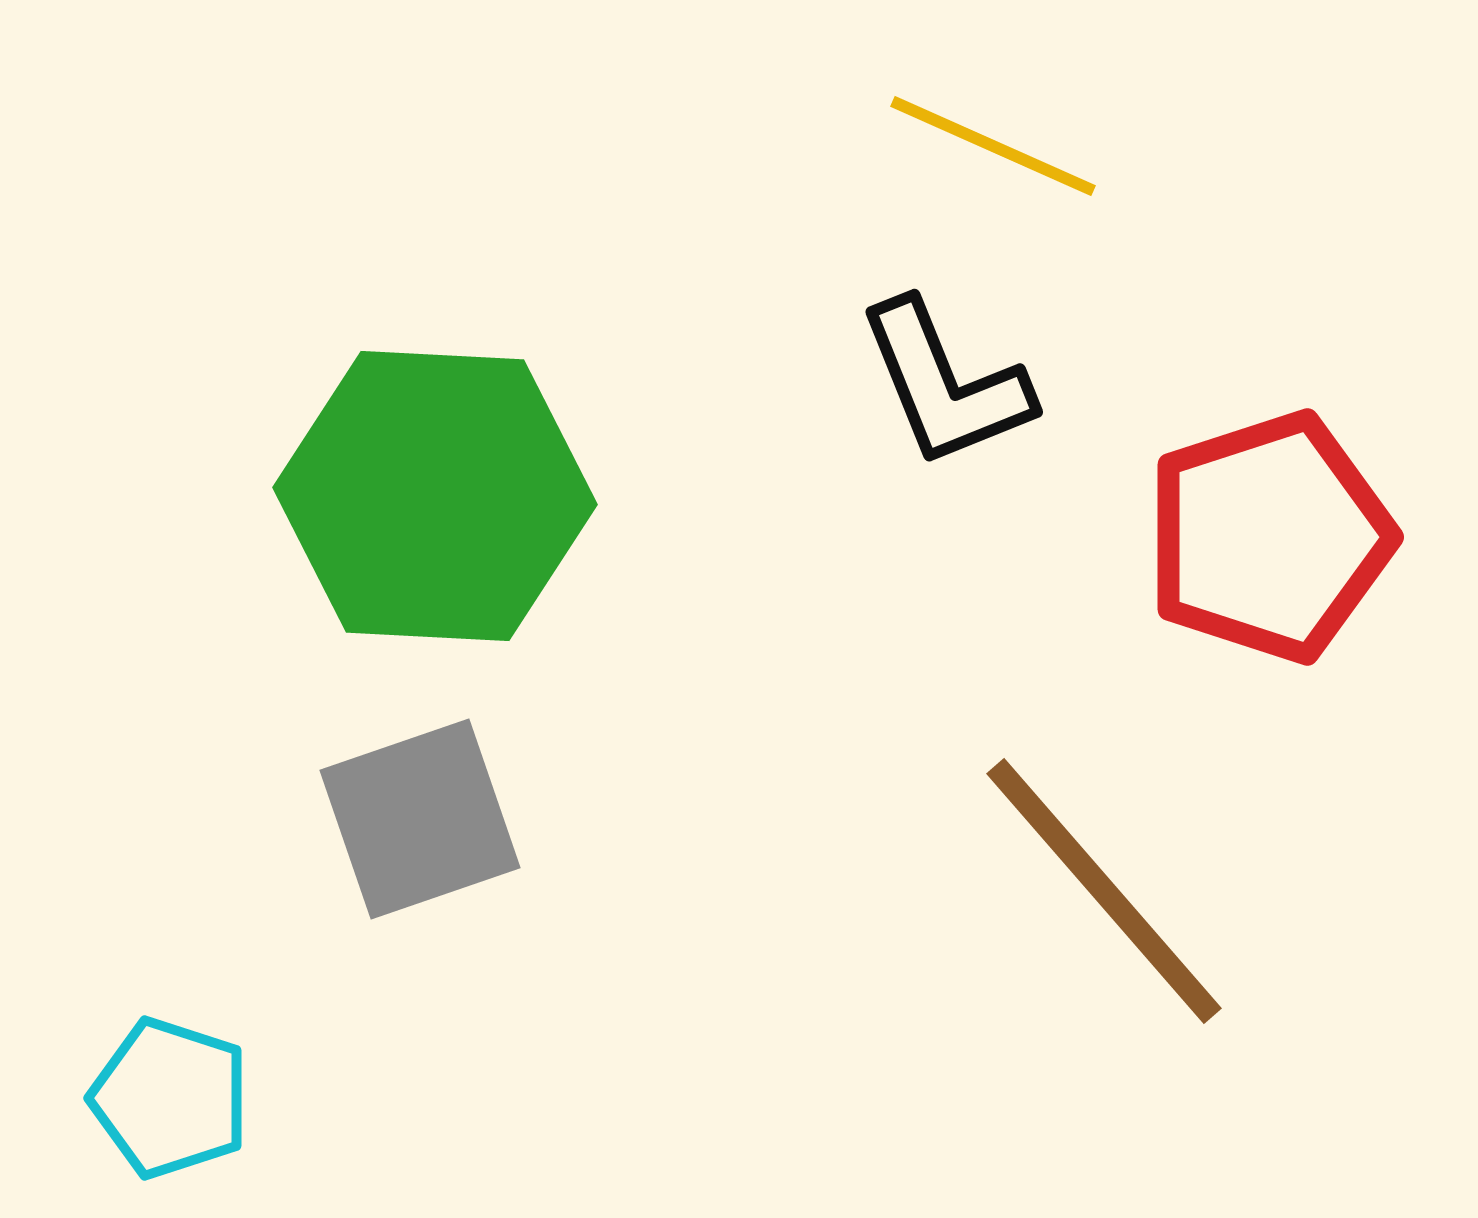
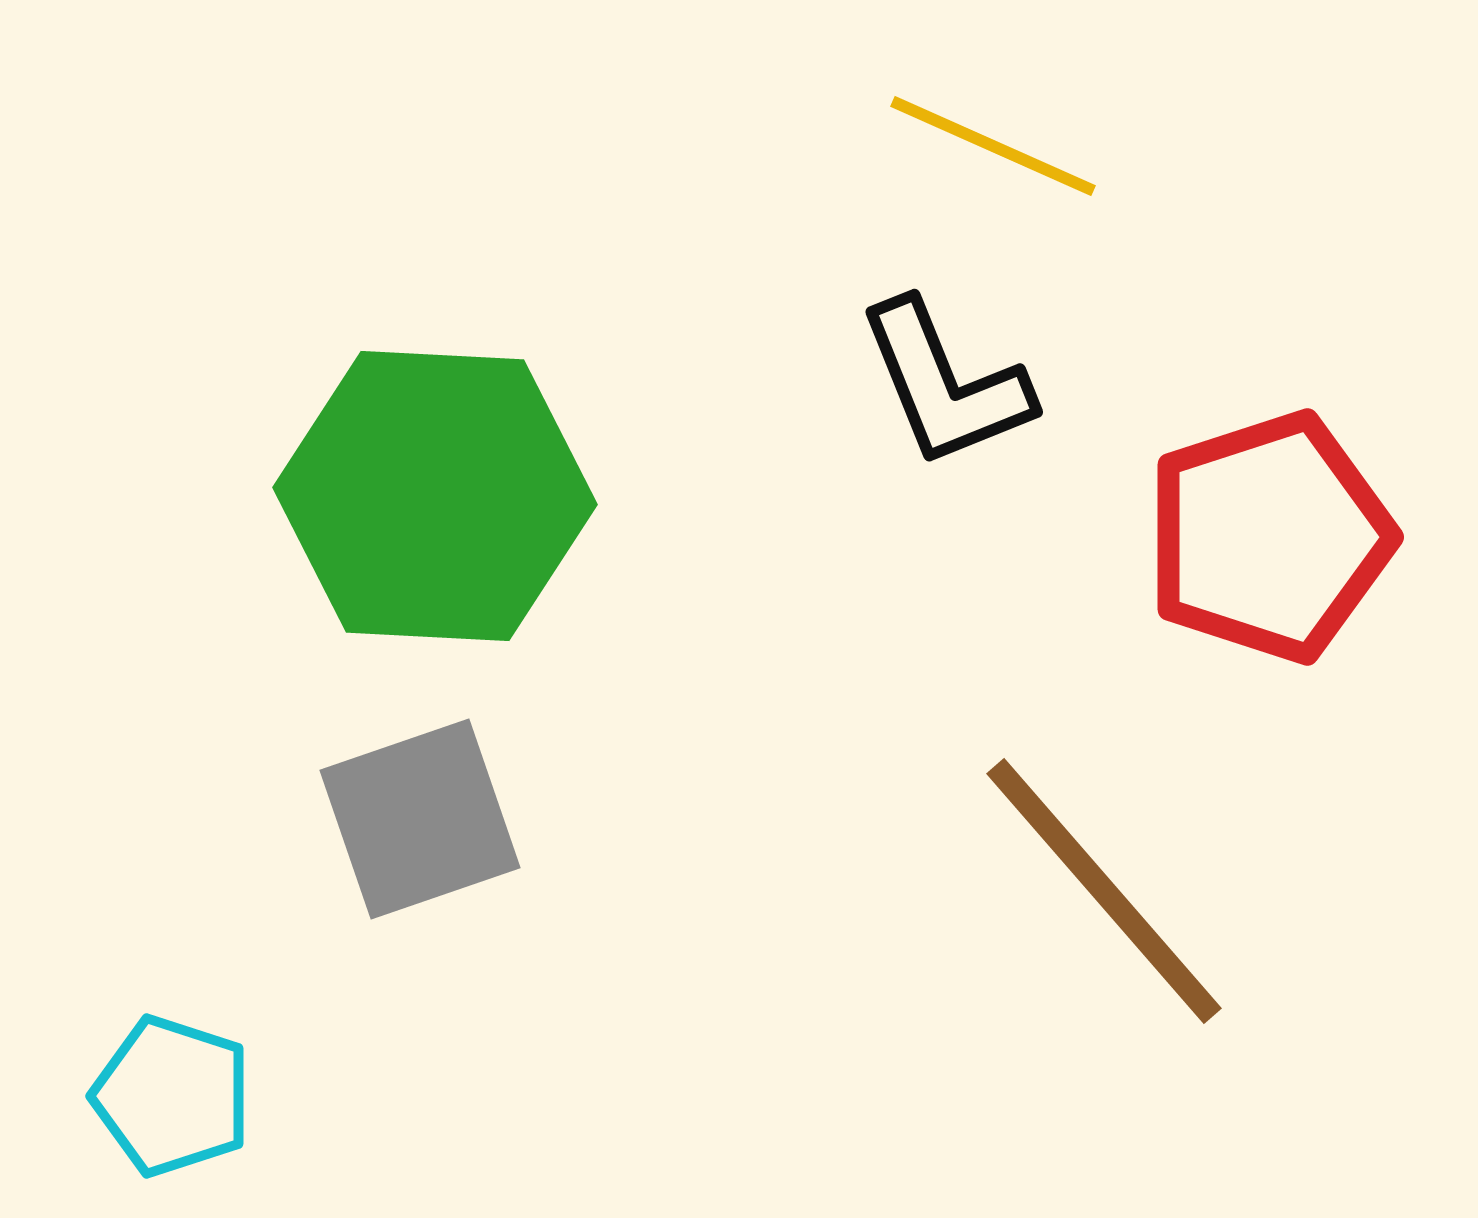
cyan pentagon: moved 2 px right, 2 px up
